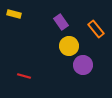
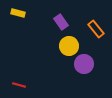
yellow rectangle: moved 4 px right, 1 px up
purple circle: moved 1 px right, 1 px up
red line: moved 5 px left, 9 px down
